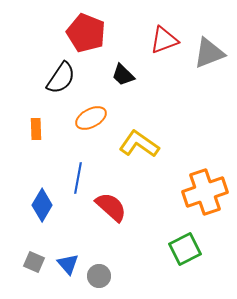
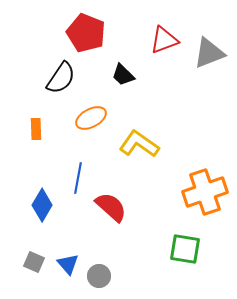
green square: rotated 36 degrees clockwise
